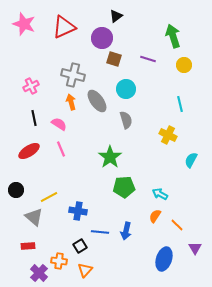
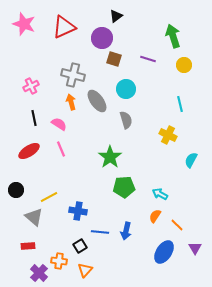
blue ellipse: moved 7 px up; rotated 15 degrees clockwise
